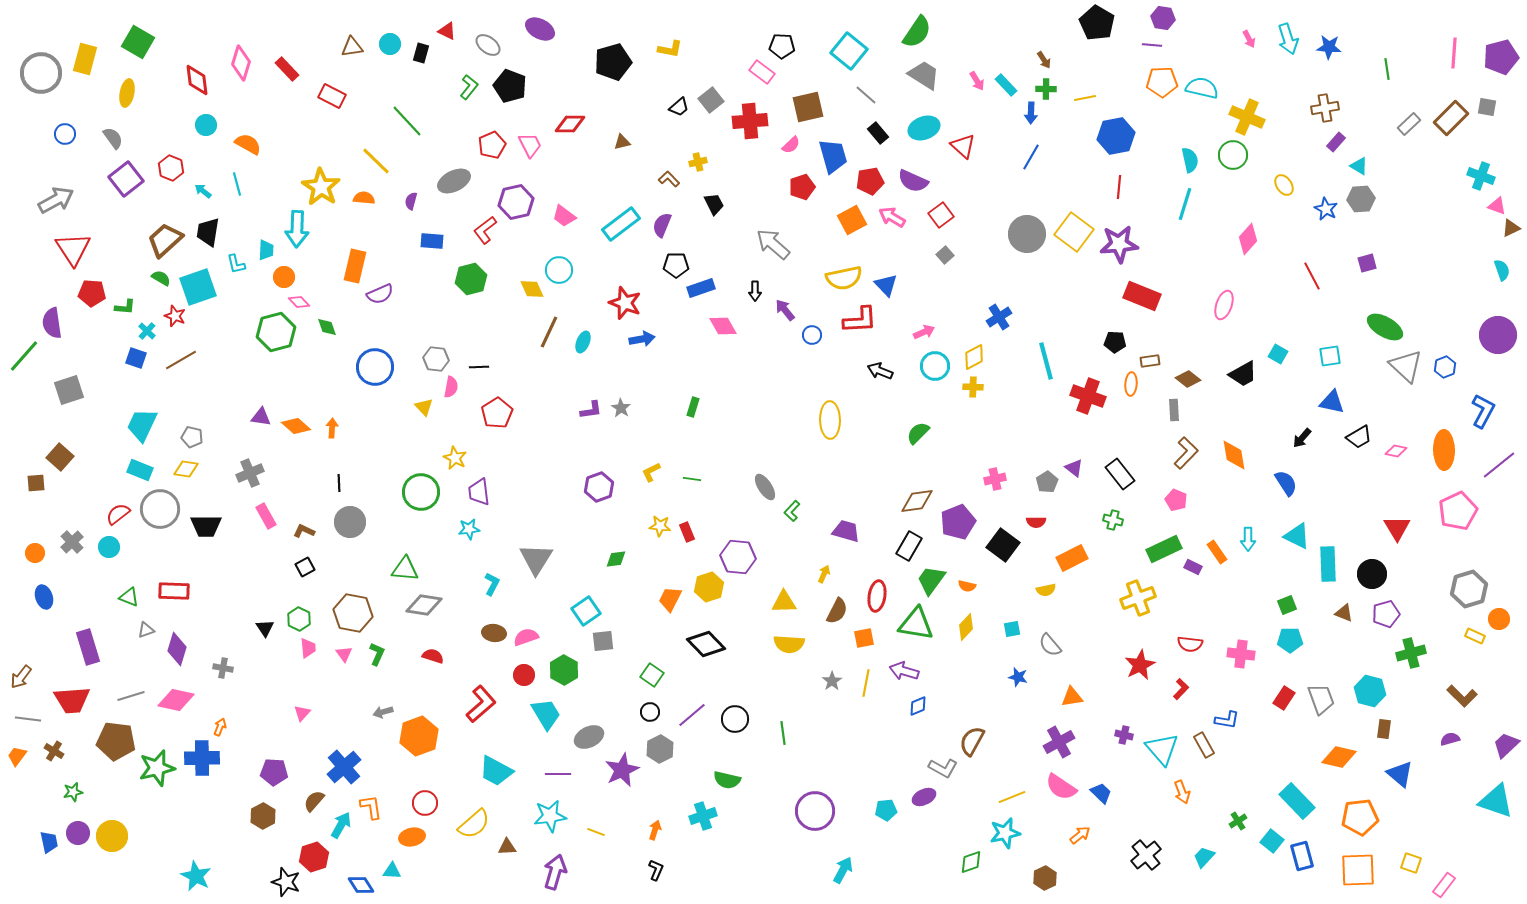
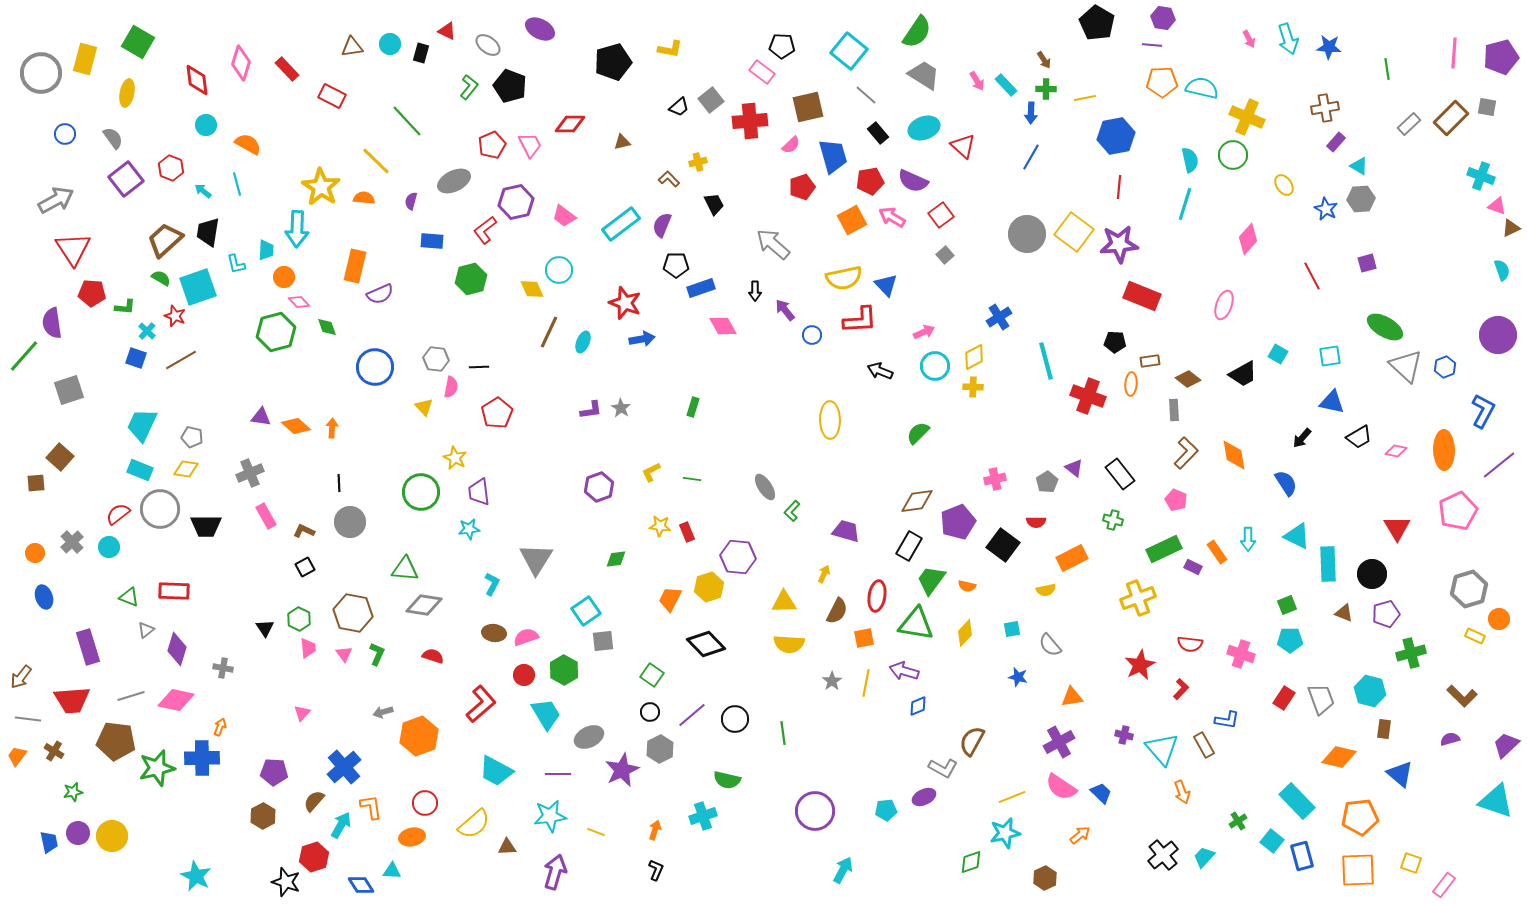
yellow diamond at (966, 627): moved 1 px left, 6 px down
gray triangle at (146, 630): rotated 18 degrees counterclockwise
pink cross at (1241, 654): rotated 12 degrees clockwise
black cross at (1146, 855): moved 17 px right
